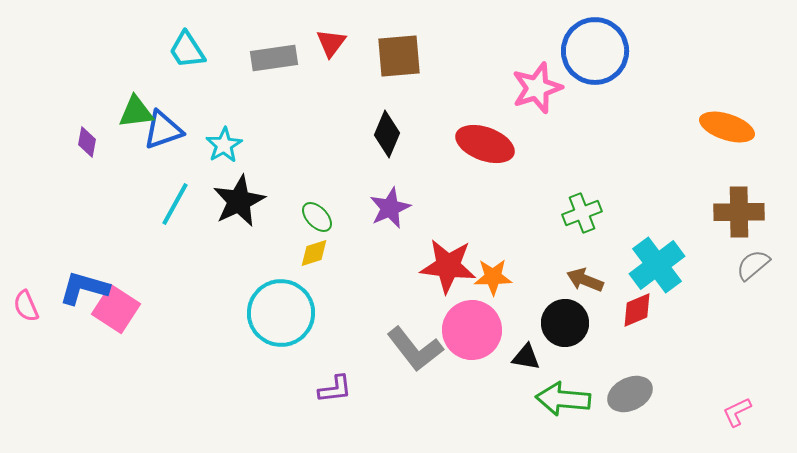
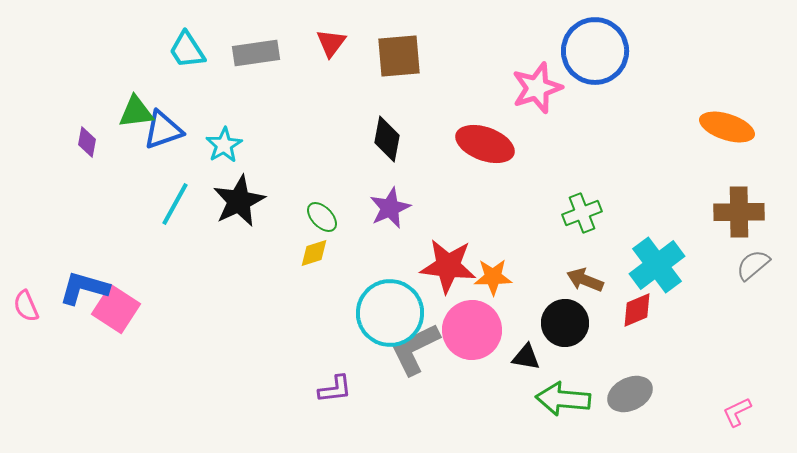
gray rectangle: moved 18 px left, 5 px up
black diamond: moved 5 px down; rotated 12 degrees counterclockwise
green ellipse: moved 5 px right
cyan circle: moved 109 px right
gray L-shape: rotated 102 degrees clockwise
